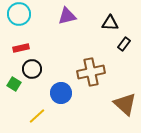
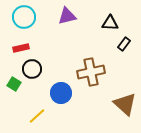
cyan circle: moved 5 px right, 3 px down
